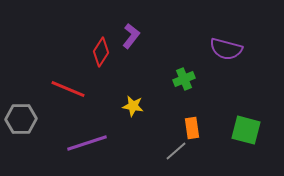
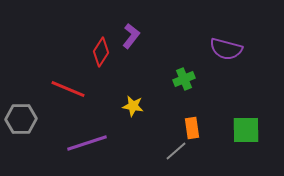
green square: rotated 16 degrees counterclockwise
